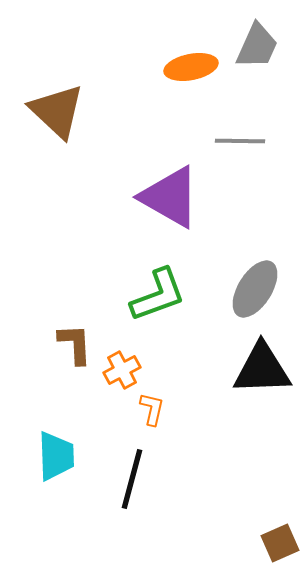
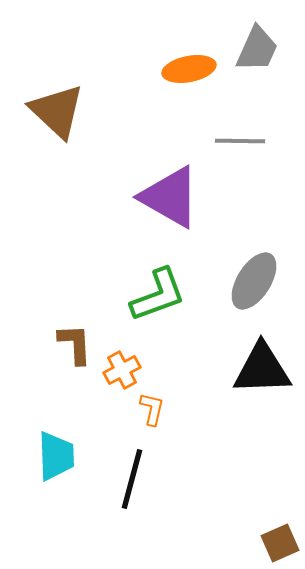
gray trapezoid: moved 3 px down
orange ellipse: moved 2 px left, 2 px down
gray ellipse: moved 1 px left, 8 px up
